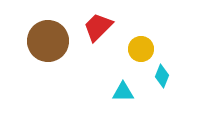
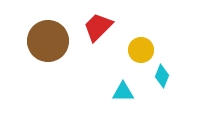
yellow circle: moved 1 px down
